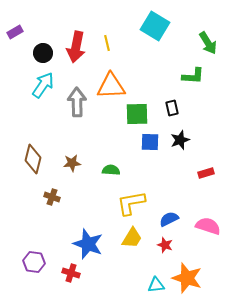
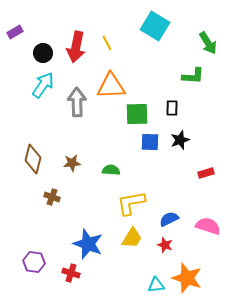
yellow line: rotated 14 degrees counterclockwise
black rectangle: rotated 14 degrees clockwise
